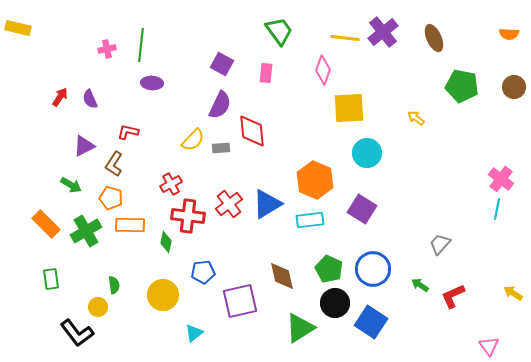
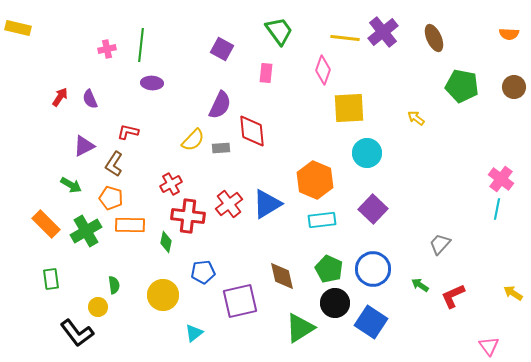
purple square at (222, 64): moved 15 px up
purple square at (362, 209): moved 11 px right; rotated 12 degrees clockwise
cyan rectangle at (310, 220): moved 12 px right
